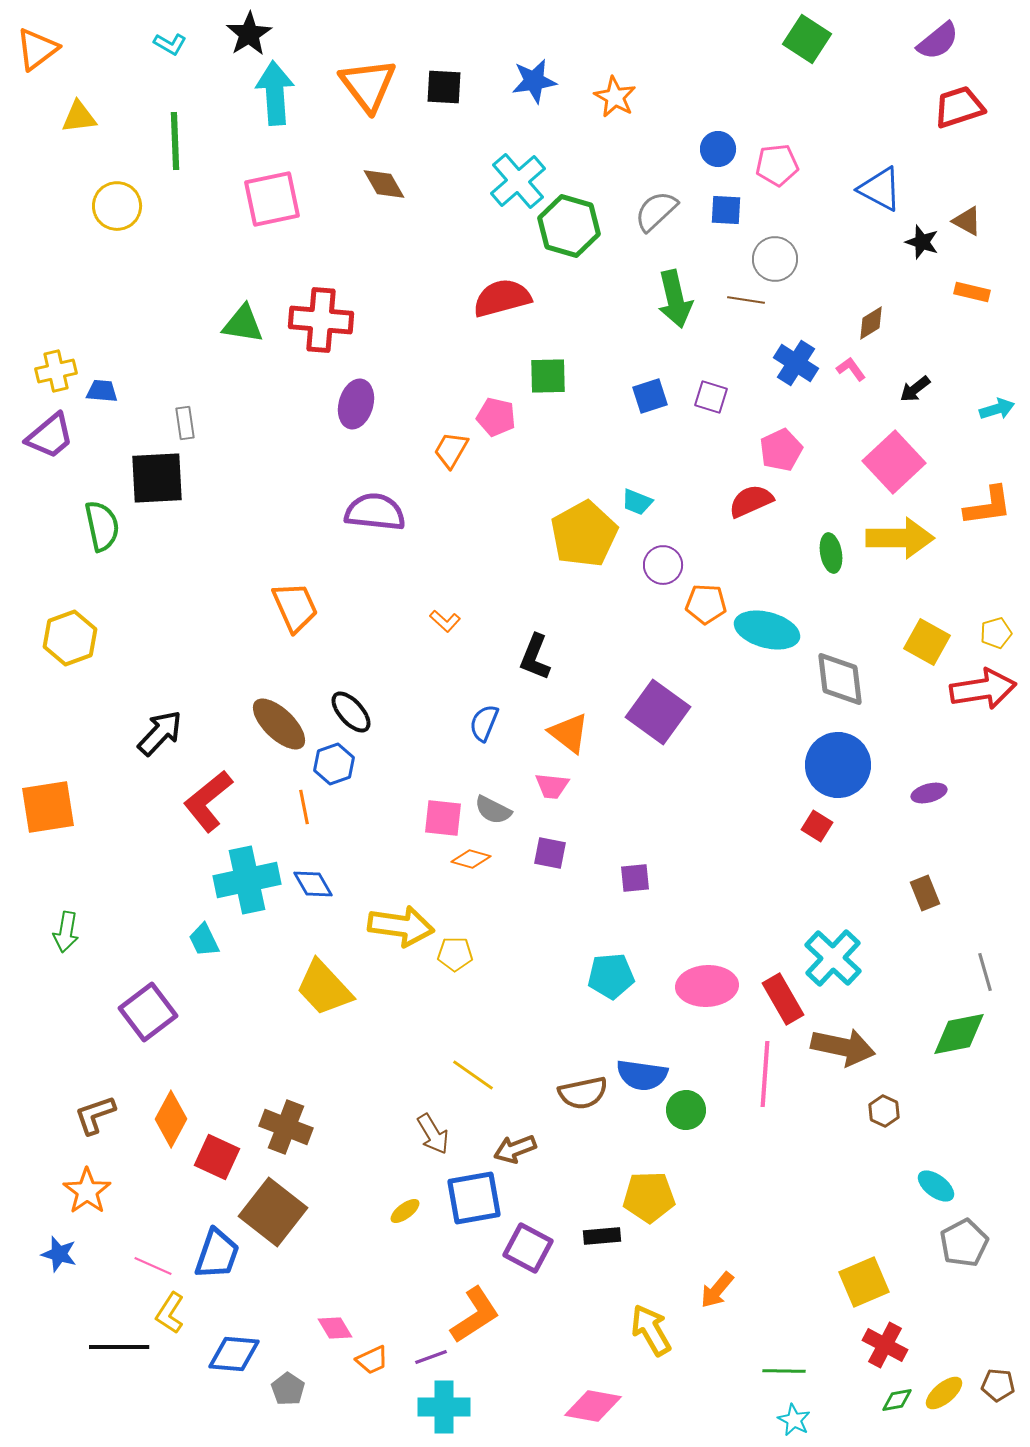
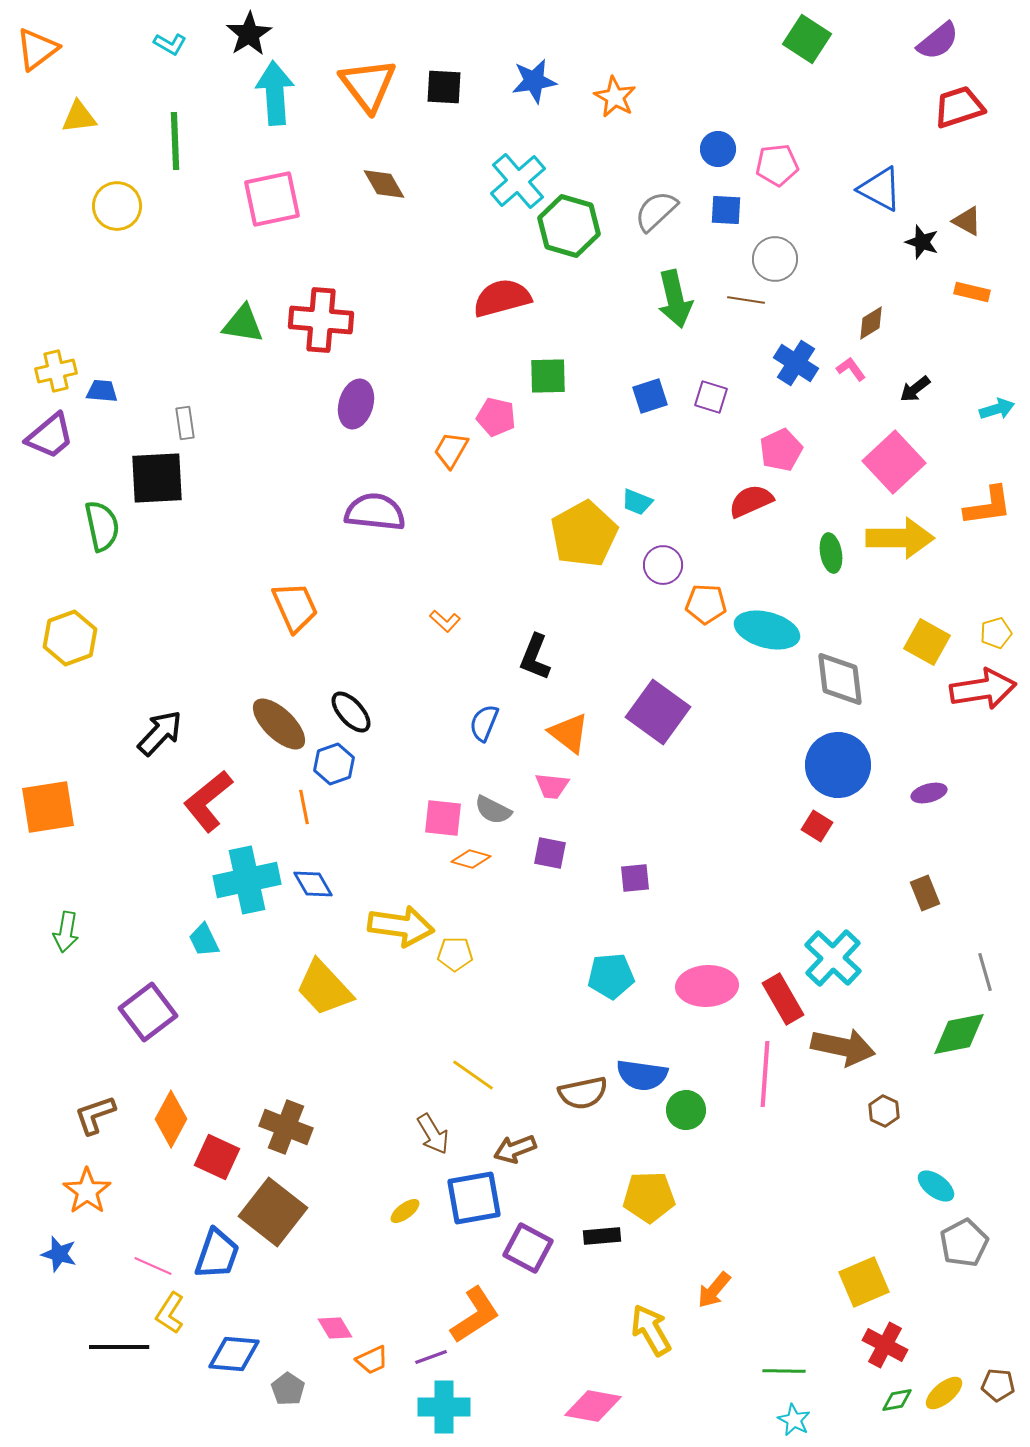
orange arrow at (717, 1290): moved 3 px left
